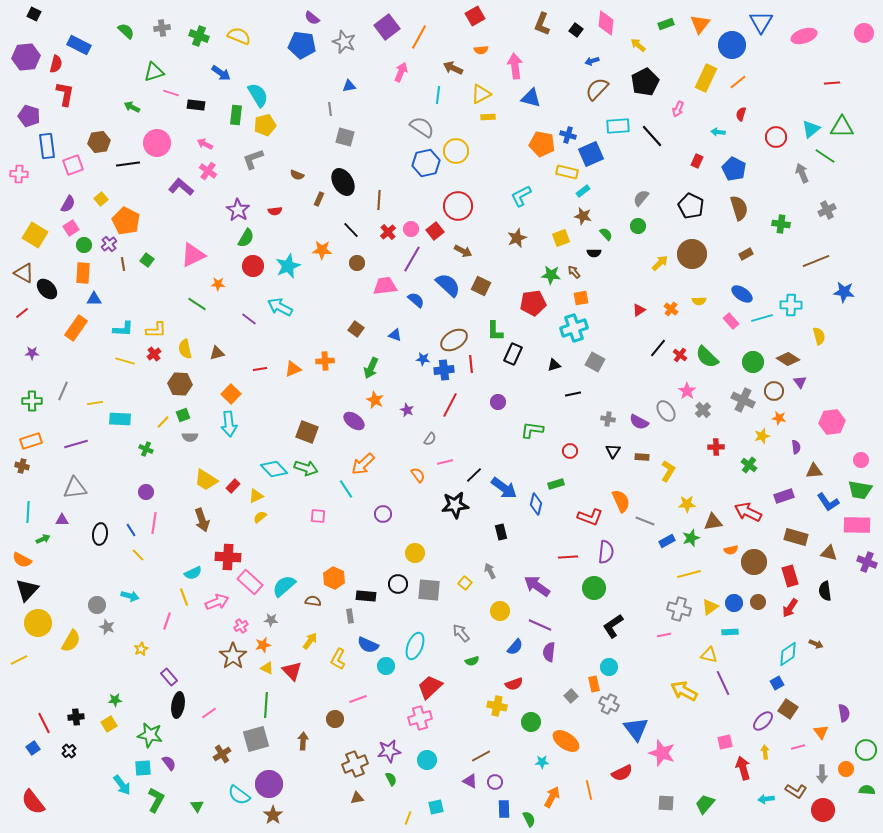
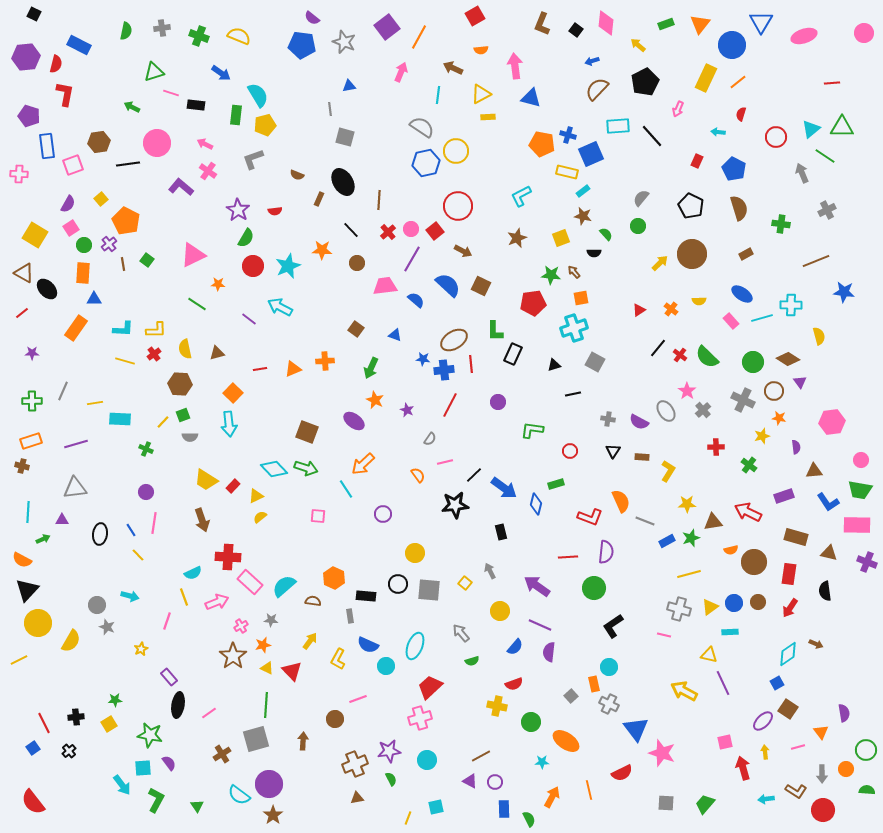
green semicircle at (126, 31): rotated 60 degrees clockwise
orange square at (231, 394): moved 2 px right, 1 px up
red rectangle at (790, 576): moved 1 px left, 2 px up; rotated 25 degrees clockwise
pink line at (664, 635): rotated 24 degrees clockwise
